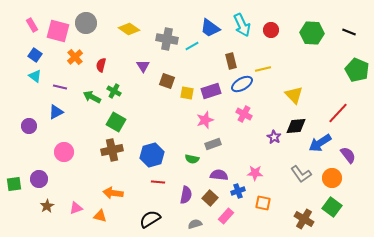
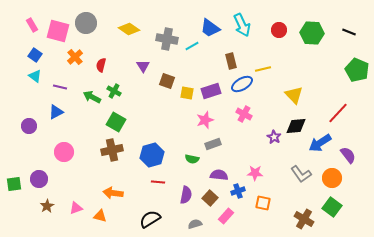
red circle at (271, 30): moved 8 px right
